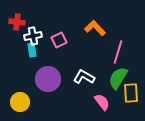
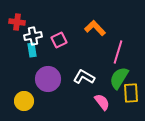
green semicircle: moved 1 px right
yellow circle: moved 4 px right, 1 px up
